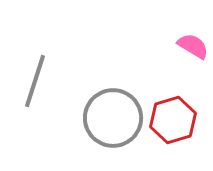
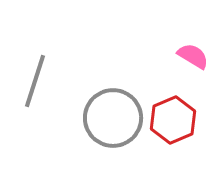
pink semicircle: moved 10 px down
red hexagon: rotated 6 degrees counterclockwise
